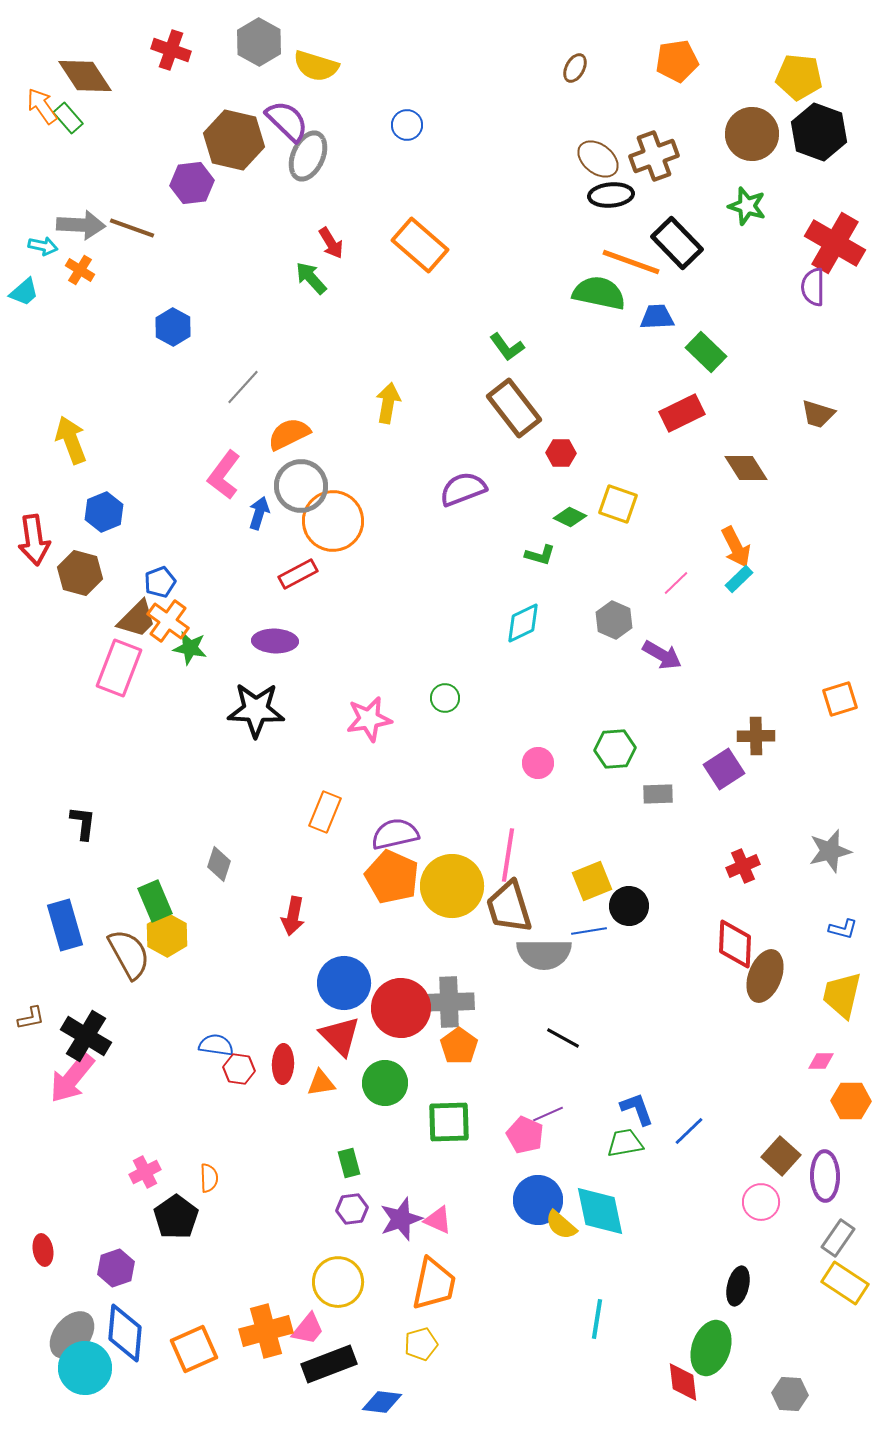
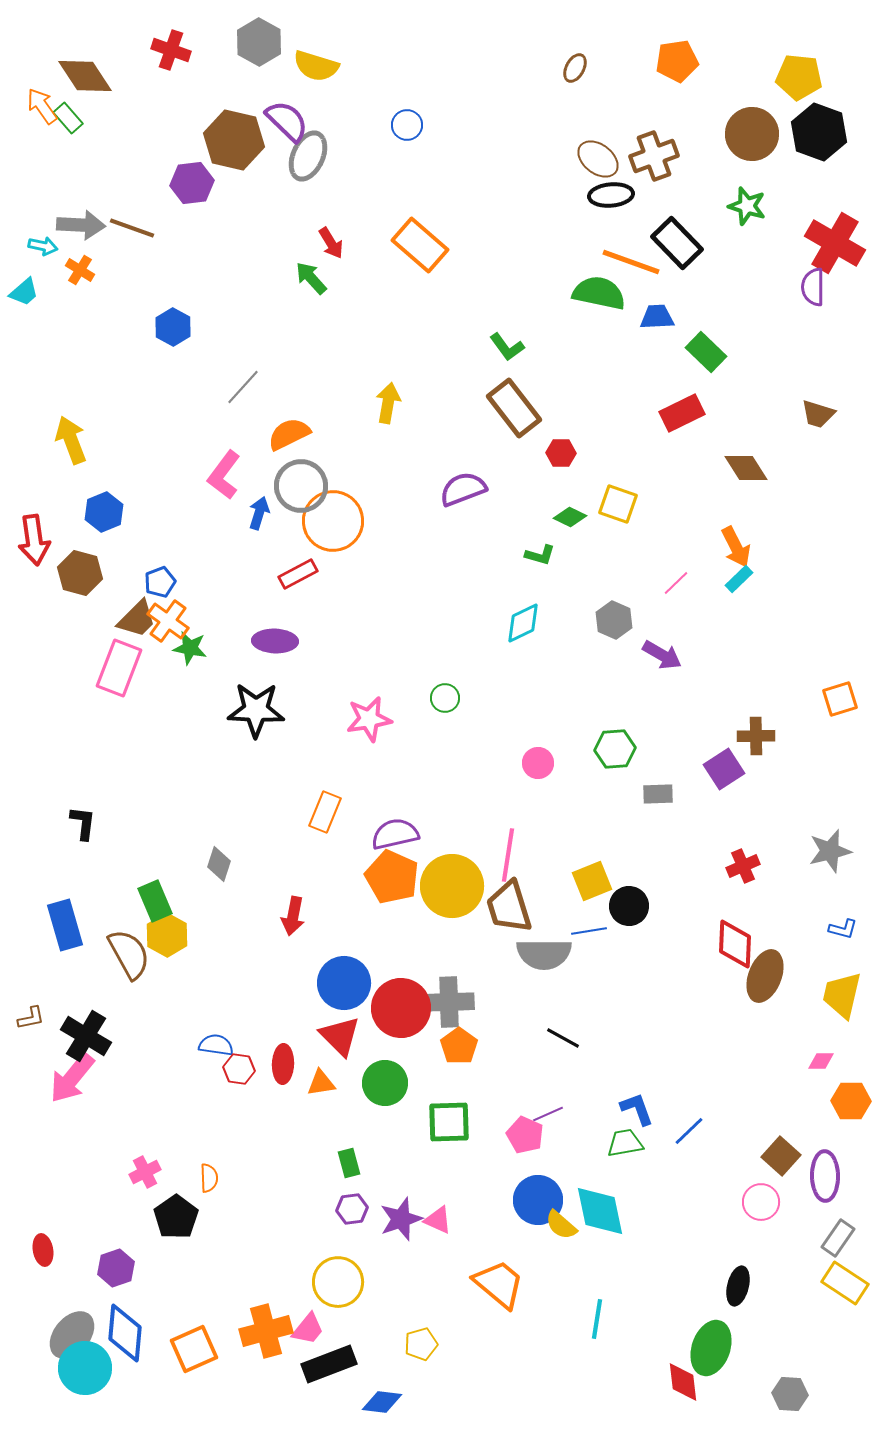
orange trapezoid at (434, 1284): moved 65 px right; rotated 62 degrees counterclockwise
